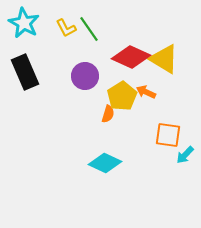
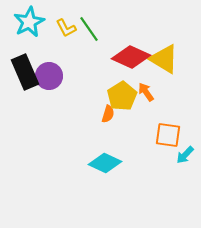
cyan star: moved 5 px right, 1 px up; rotated 16 degrees clockwise
purple circle: moved 36 px left
orange arrow: rotated 30 degrees clockwise
